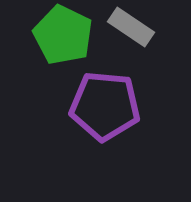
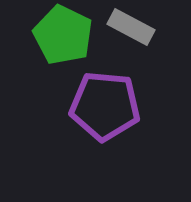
gray rectangle: rotated 6 degrees counterclockwise
